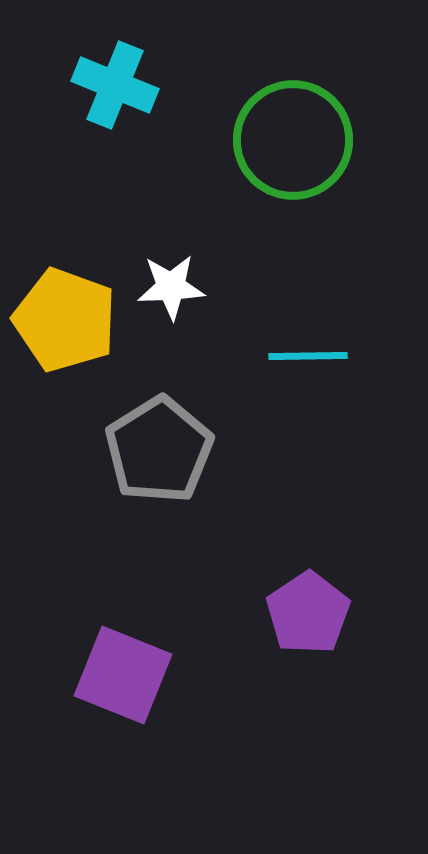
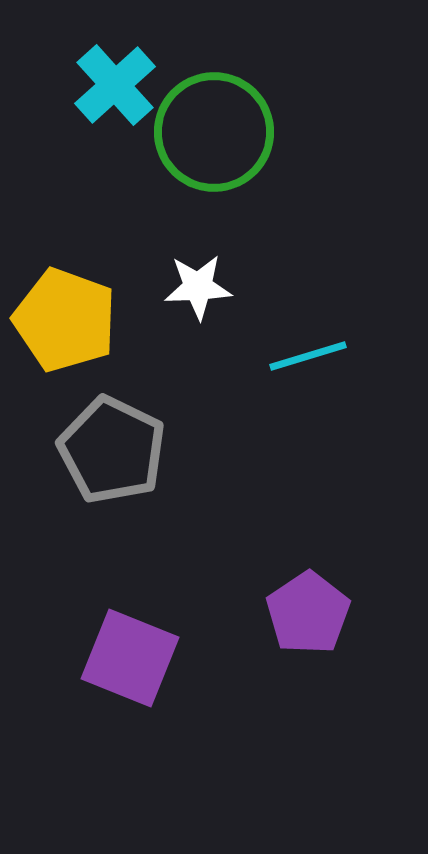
cyan cross: rotated 26 degrees clockwise
green circle: moved 79 px left, 8 px up
white star: moved 27 px right
cyan line: rotated 16 degrees counterclockwise
gray pentagon: moved 47 px left; rotated 14 degrees counterclockwise
purple square: moved 7 px right, 17 px up
